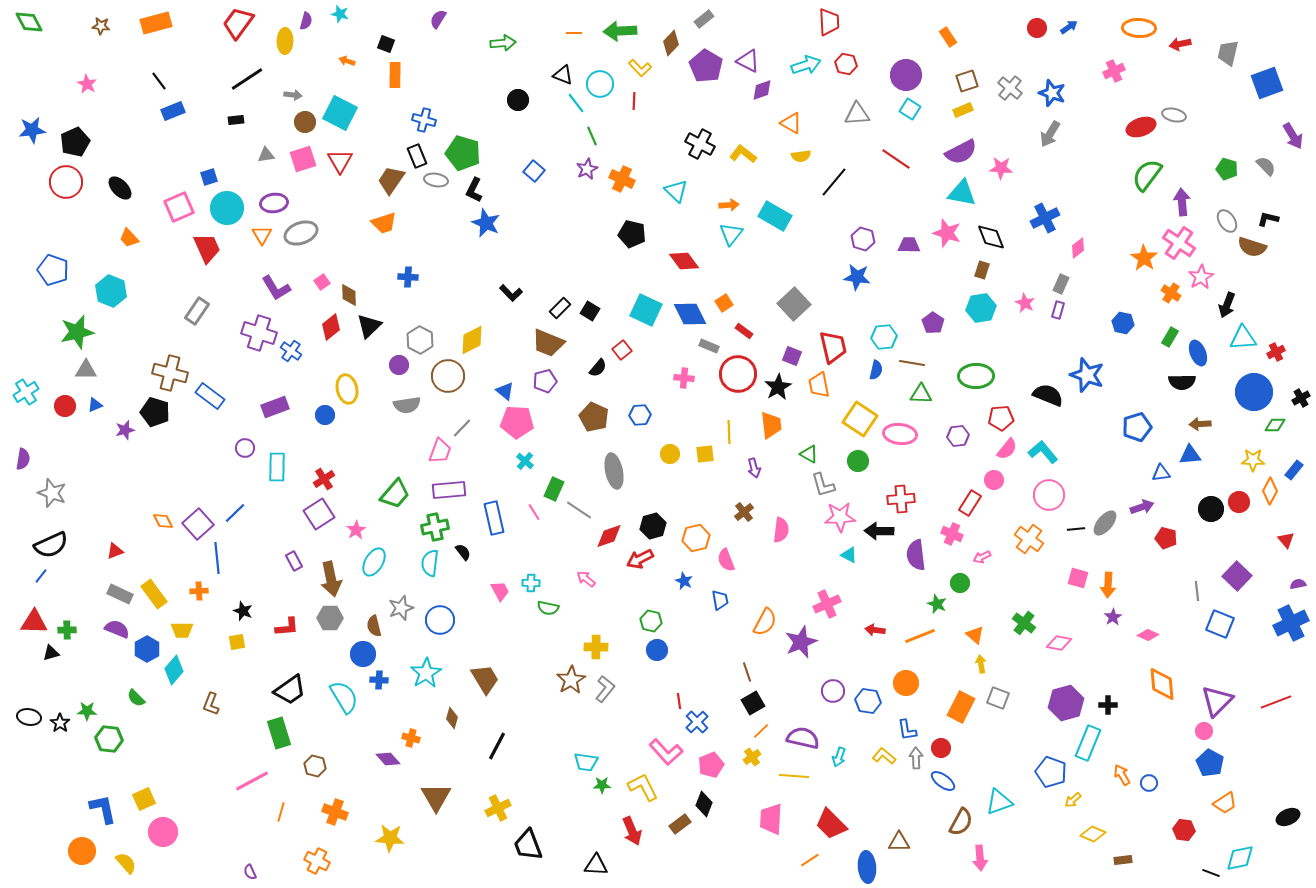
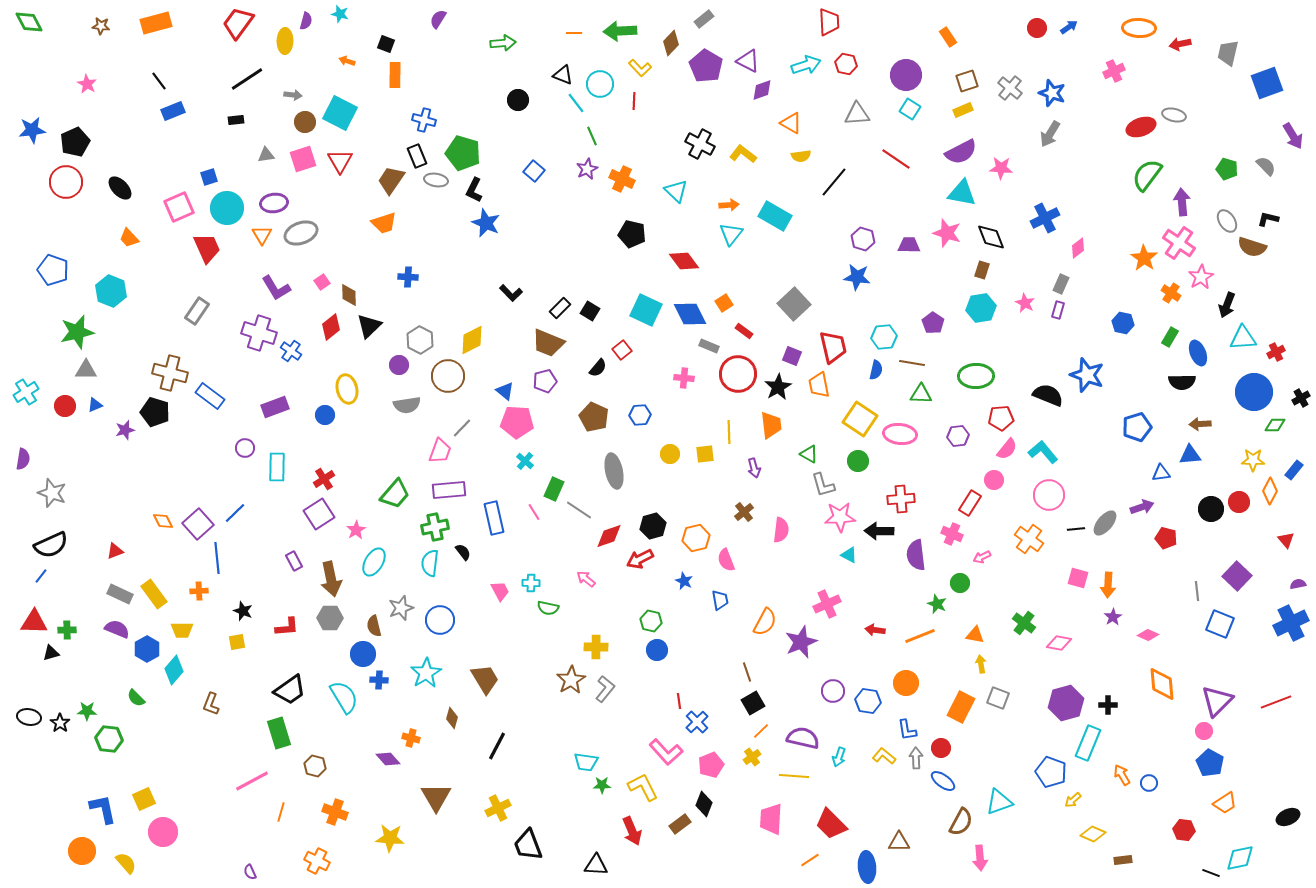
orange triangle at (975, 635): rotated 30 degrees counterclockwise
